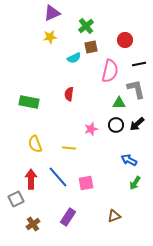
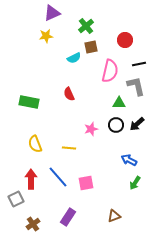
yellow star: moved 4 px left, 1 px up
gray L-shape: moved 3 px up
red semicircle: rotated 32 degrees counterclockwise
